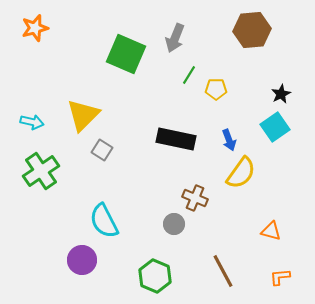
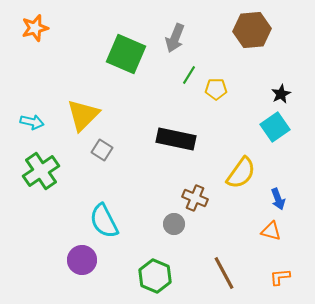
blue arrow: moved 49 px right, 59 px down
brown line: moved 1 px right, 2 px down
